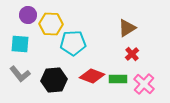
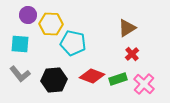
cyan pentagon: rotated 15 degrees clockwise
green rectangle: rotated 18 degrees counterclockwise
